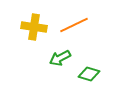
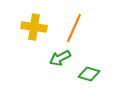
orange line: moved 3 px down; rotated 40 degrees counterclockwise
